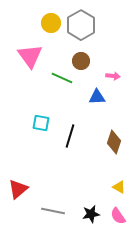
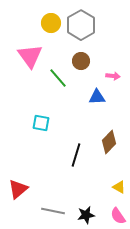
green line: moved 4 px left; rotated 25 degrees clockwise
black line: moved 6 px right, 19 px down
brown diamond: moved 5 px left; rotated 25 degrees clockwise
black star: moved 5 px left, 1 px down
